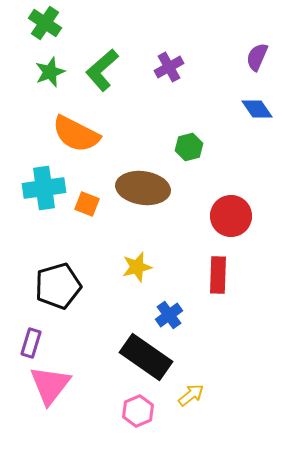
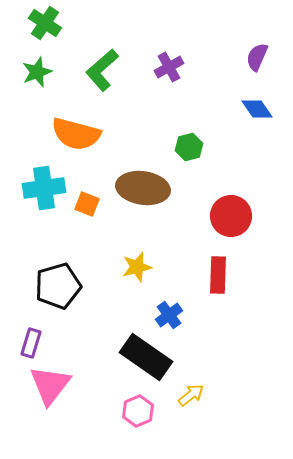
green star: moved 13 px left
orange semicircle: rotated 12 degrees counterclockwise
